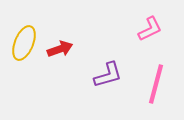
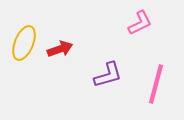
pink L-shape: moved 10 px left, 6 px up
